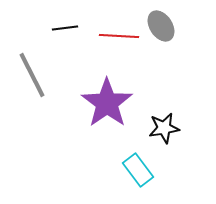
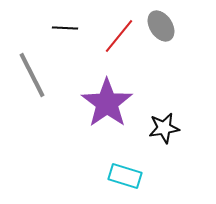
black line: rotated 10 degrees clockwise
red line: rotated 54 degrees counterclockwise
cyan rectangle: moved 13 px left, 6 px down; rotated 36 degrees counterclockwise
